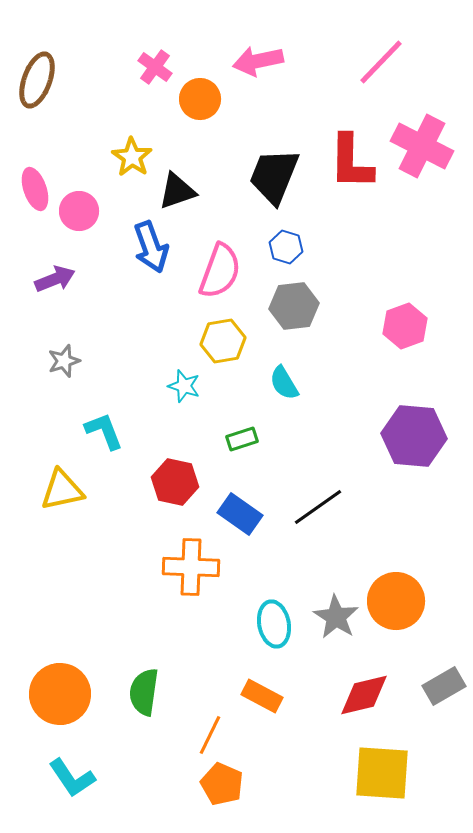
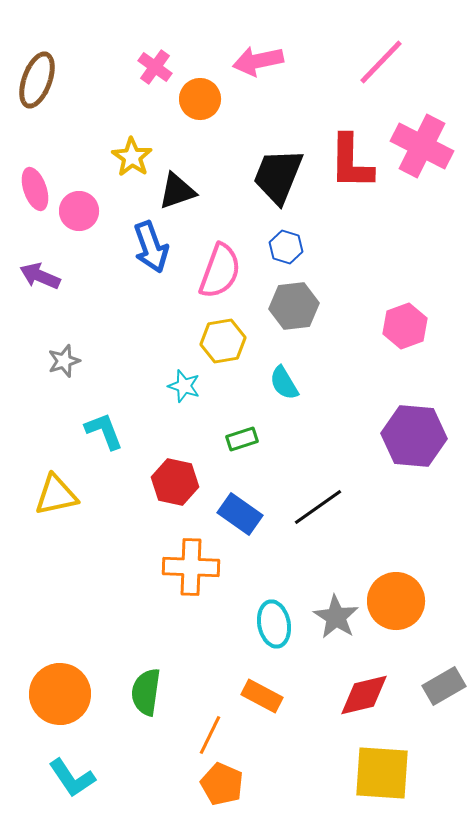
black trapezoid at (274, 176): moved 4 px right
purple arrow at (55, 279): moved 15 px left, 3 px up; rotated 135 degrees counterclockwise
yellow triangle at (62, 490): moved 6 px left, 5 px down
green semicircle at (144, 692): moved 2 px right
